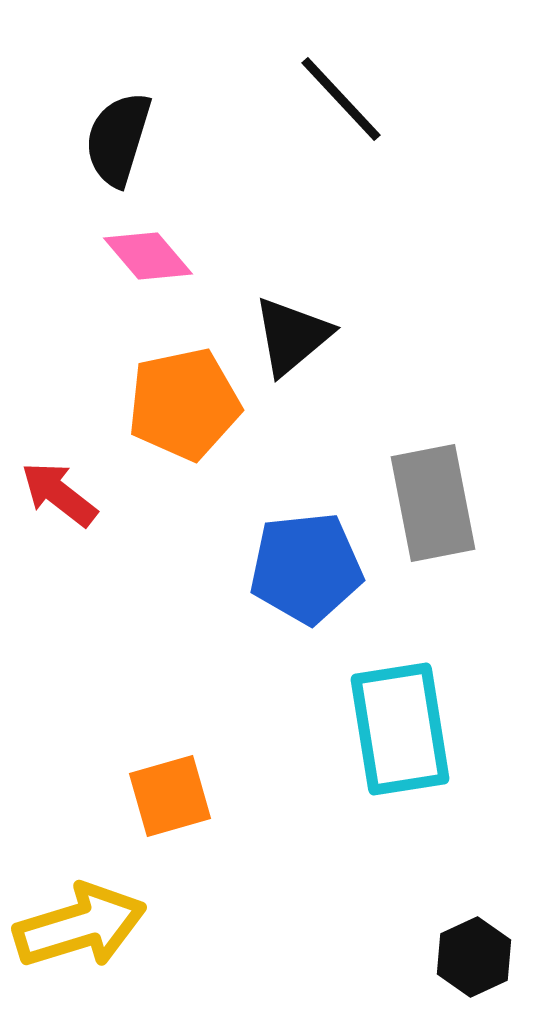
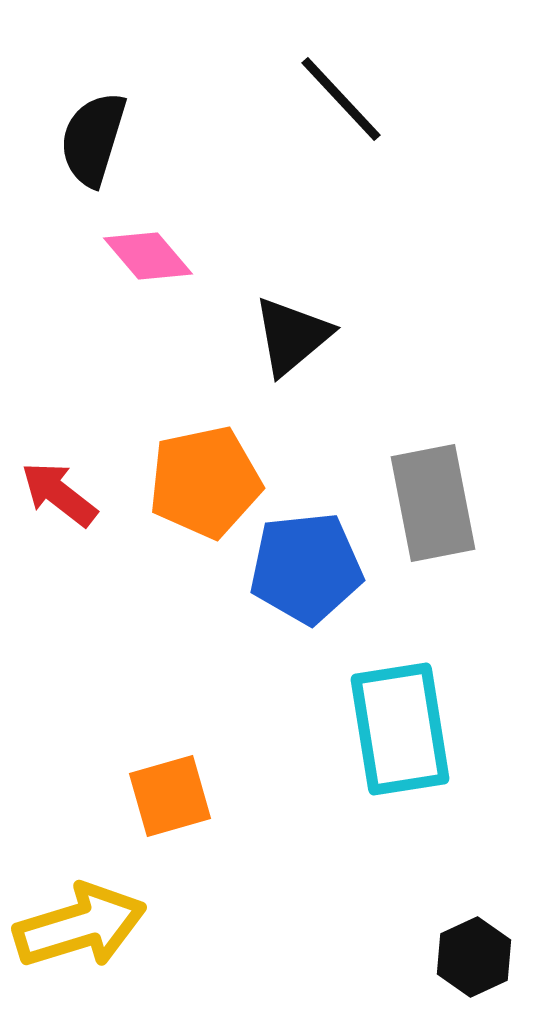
black semicircle: moved 25 px left
orange pentagon: moved 21 px right, 78 px down
